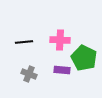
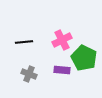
pink cross: moved 2 px right; rotated 30 degrees counterclockwise
